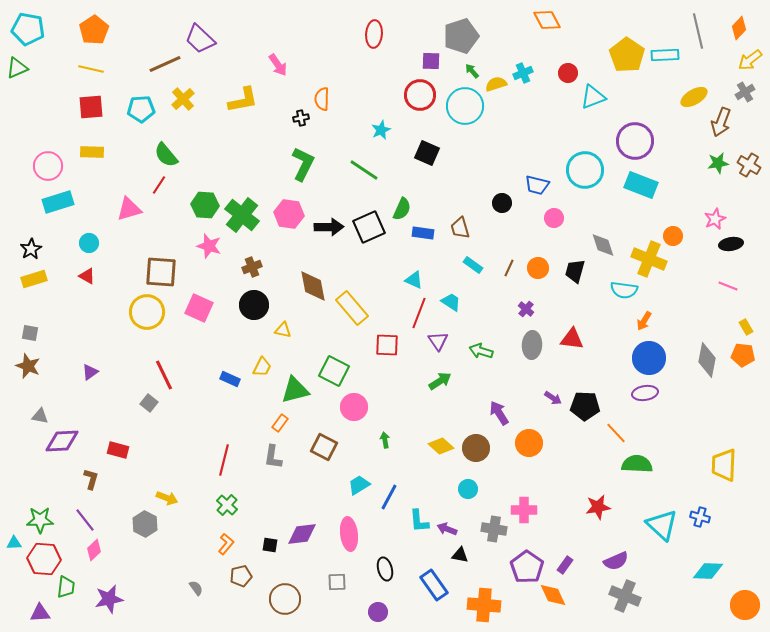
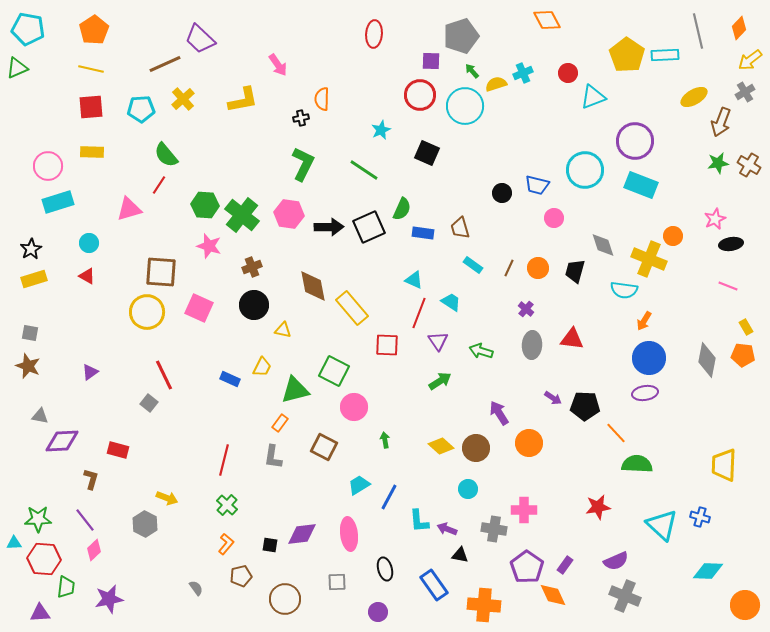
black circle at (502, 203): moved 10 px up
green star at (40, 520): moved 2 px left, 1 px up
